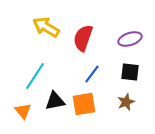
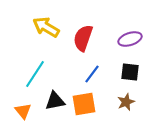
cyan line: moved 2 px up
